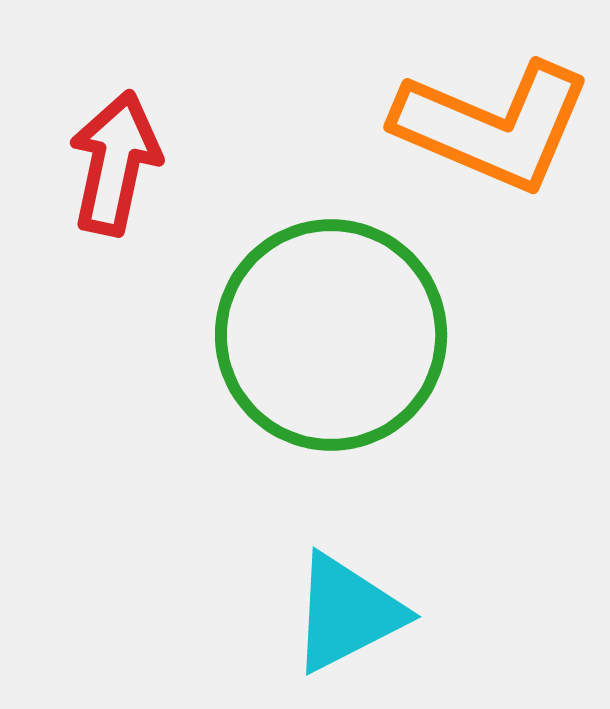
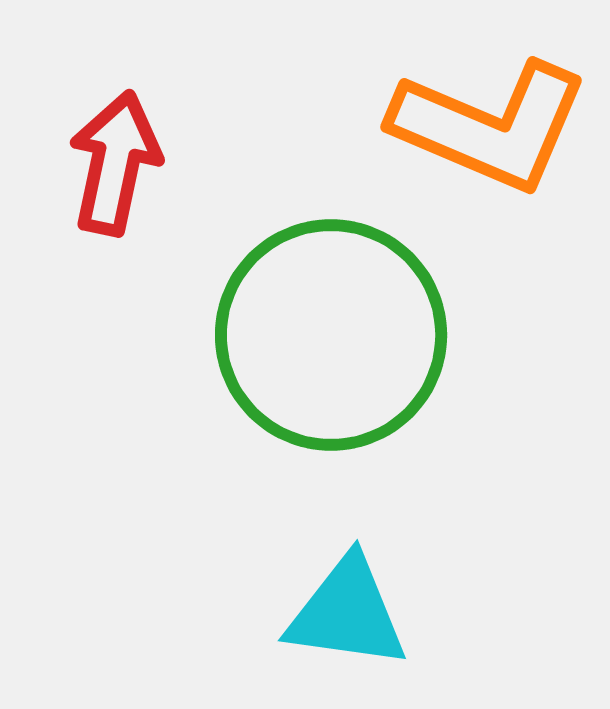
orange L-shape: moved 3 px left
cyan triangle: rotated 35 degrees clockwise
